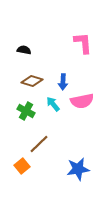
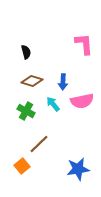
pink L-shape: moved 1 px right, 1 px down
black semicircle: moved 2 px right, 2 px down; rotated 64 degrees clockwise
